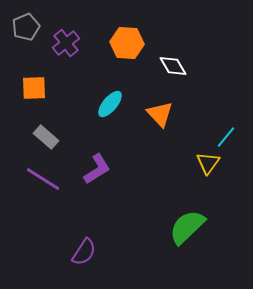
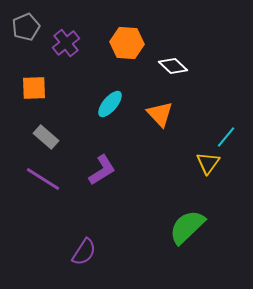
white diamond: rotated 16 degrees counterclockwise
purple L-shape: moved 5 px right, 1 px down
